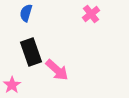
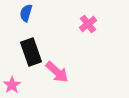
pink cross: moved 3 px left, 10 px down
pink arrow: moved 2 px down
